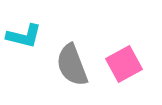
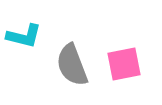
pink square: rotated 18 degrees clockwise
